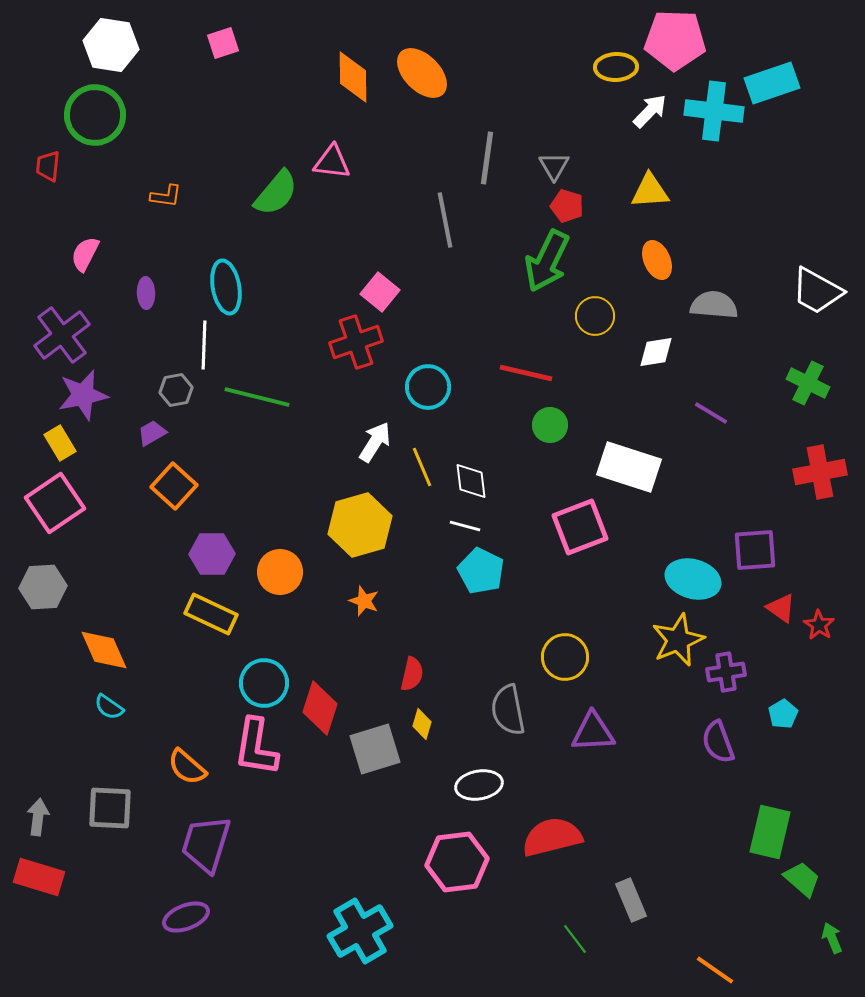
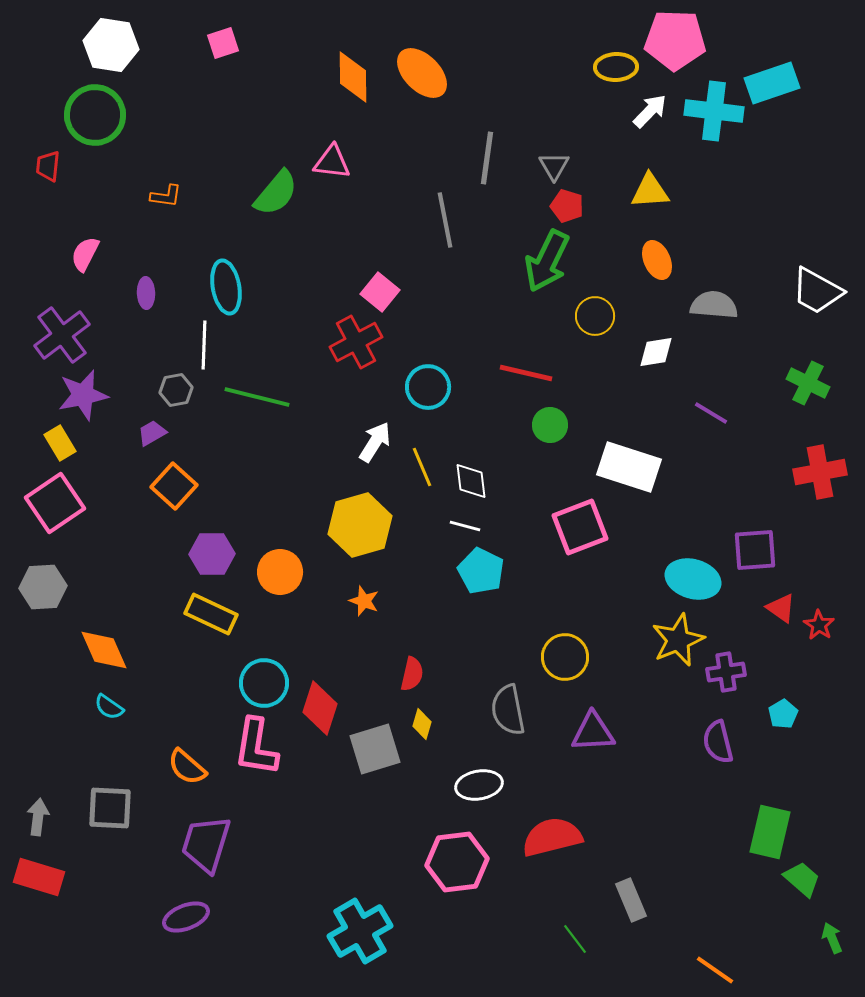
red cross at (356, 342): rotated 9 degrees counterclockwise
purple semicircle at (718, 742): rotated 6 degrees clockwise
